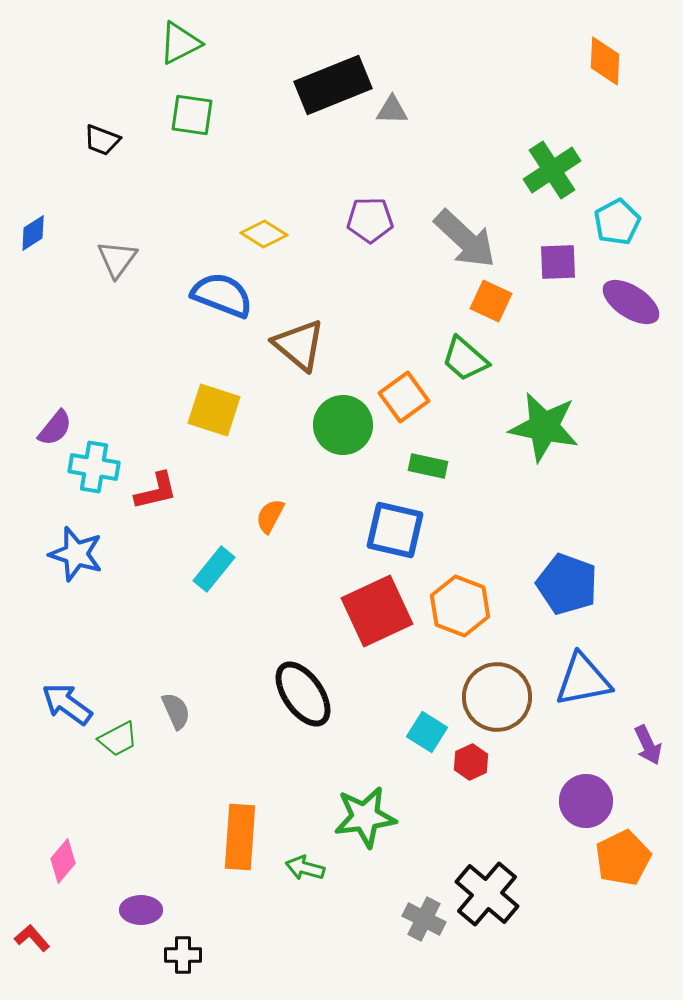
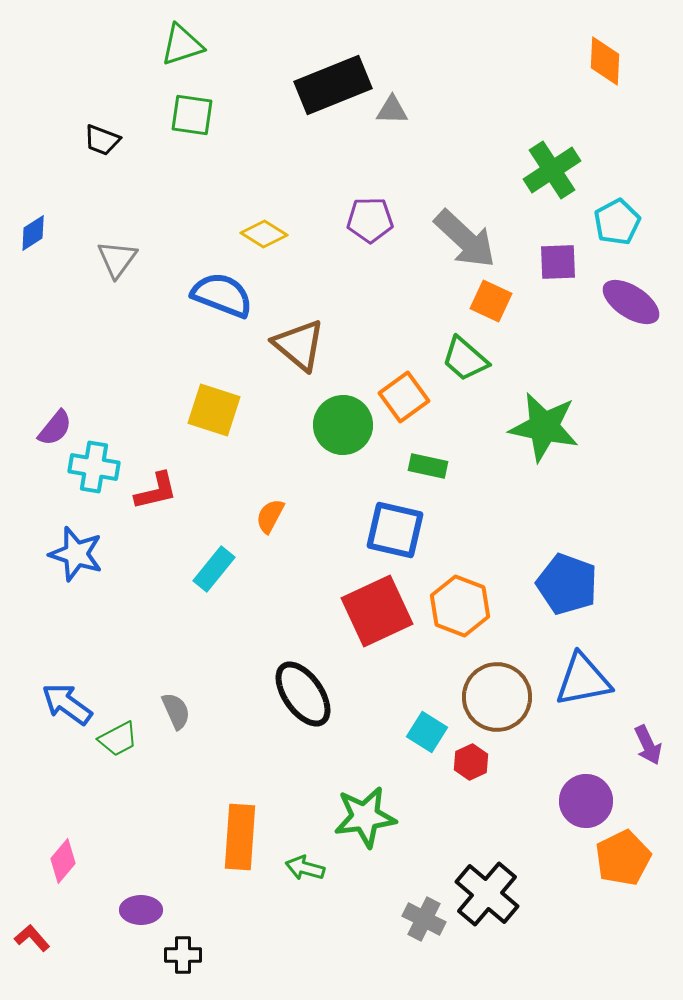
green triangle at (180, 43): moved 2 px right, 2 px down; rotated 9 degrees clockwise
